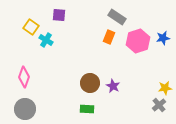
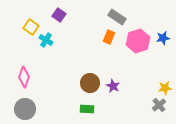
purple square: rotated 32 degrees clockwise
